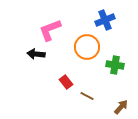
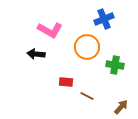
blue cross: moved 1 px left, 1 px up
pink L-shape: rotated 130 degrees counterclockwise
red rectangle: rotated 48 degrees counterclockwise
